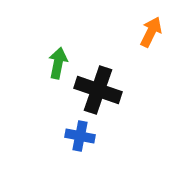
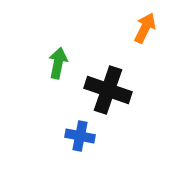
orange arrow: moved 6 px left, 4 px up
black cross: moved 10 px right
